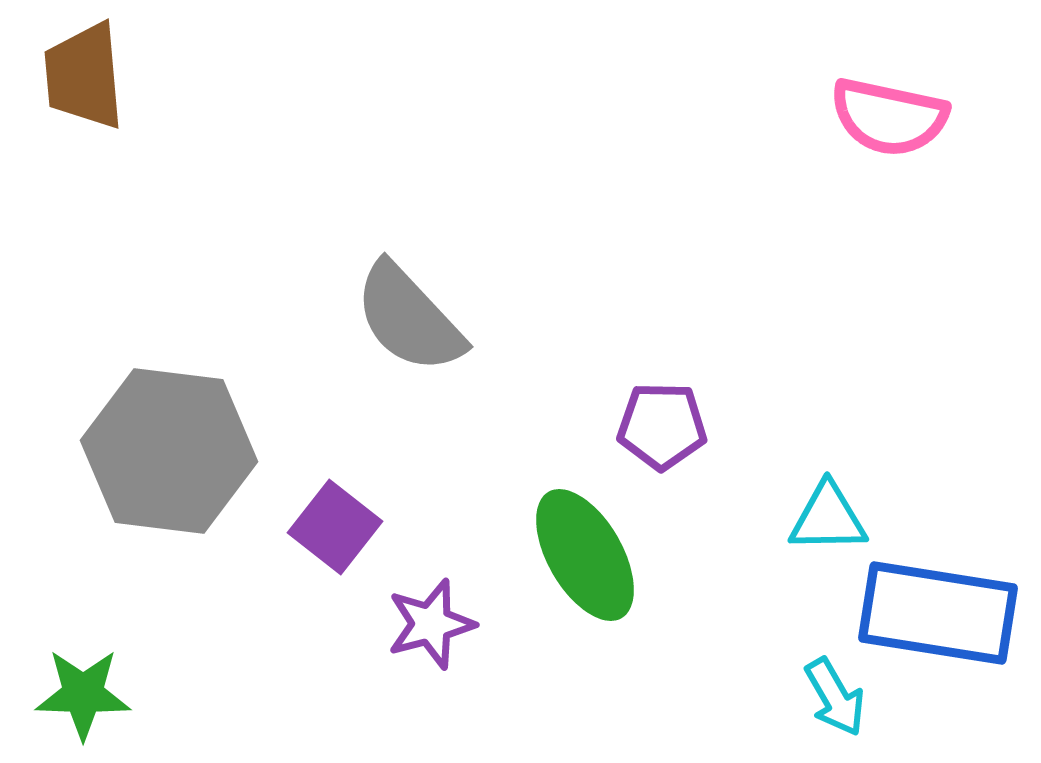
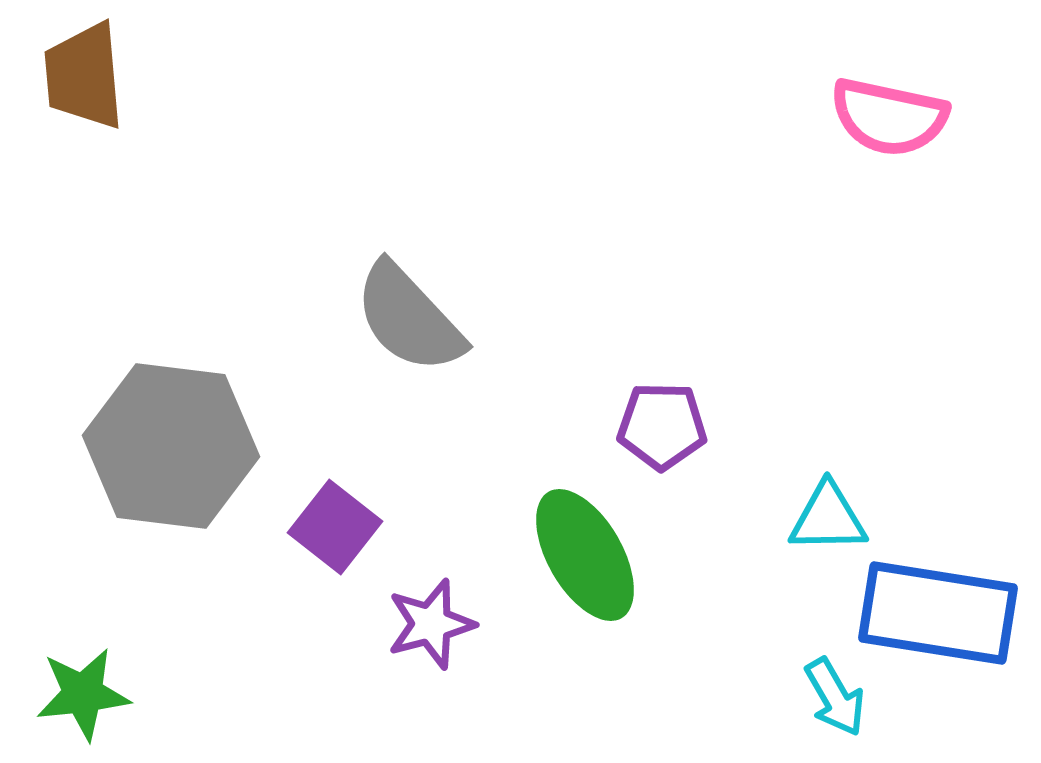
gray hexagon: moved 2 px right, 5 px up
green star: rotated 8 degrees counterclockwise
